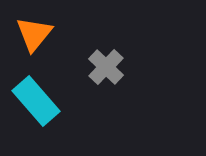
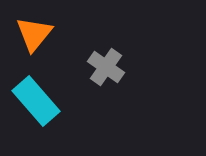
gray cross: rotated 9 degrees counterclockwise
